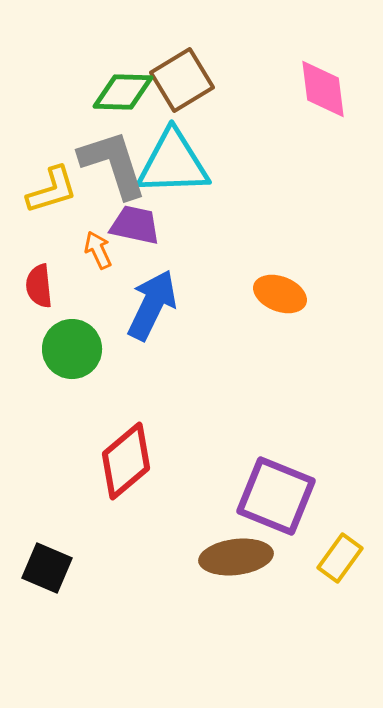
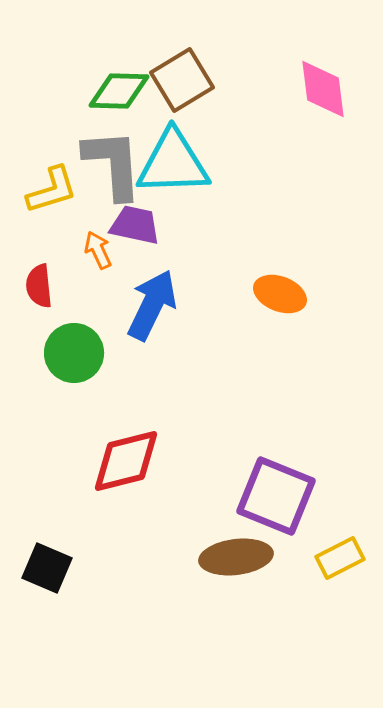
green diamond: moved 4 px left, 1 px up
gray L-shape: rotated 14 degrees clockwise
green circle: moved 2 px right, 4 px down
red diamond: rotated 26 degrees clockwise
yellow rectangle: rotated 27 degrees clockwise
